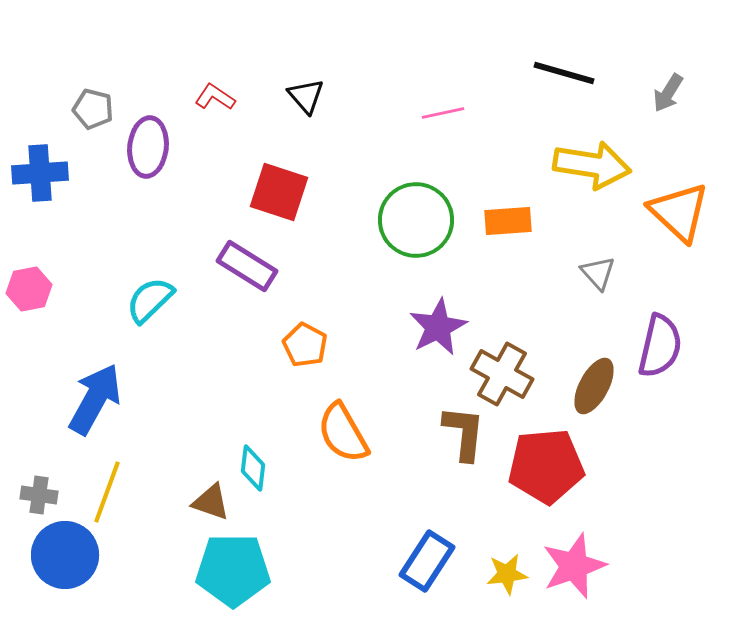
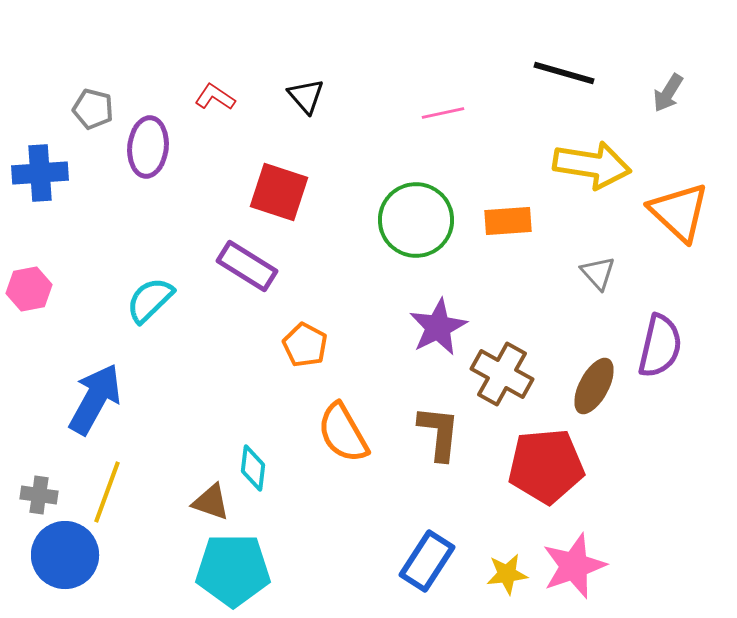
brown L-shape: moved 25 px left
